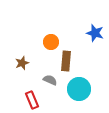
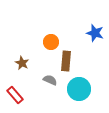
brown star: rotated 24 degrees counterclockwise
red rectangle: moved 17 px left, 5 px up; rotated 18 degrees counterclockwise
